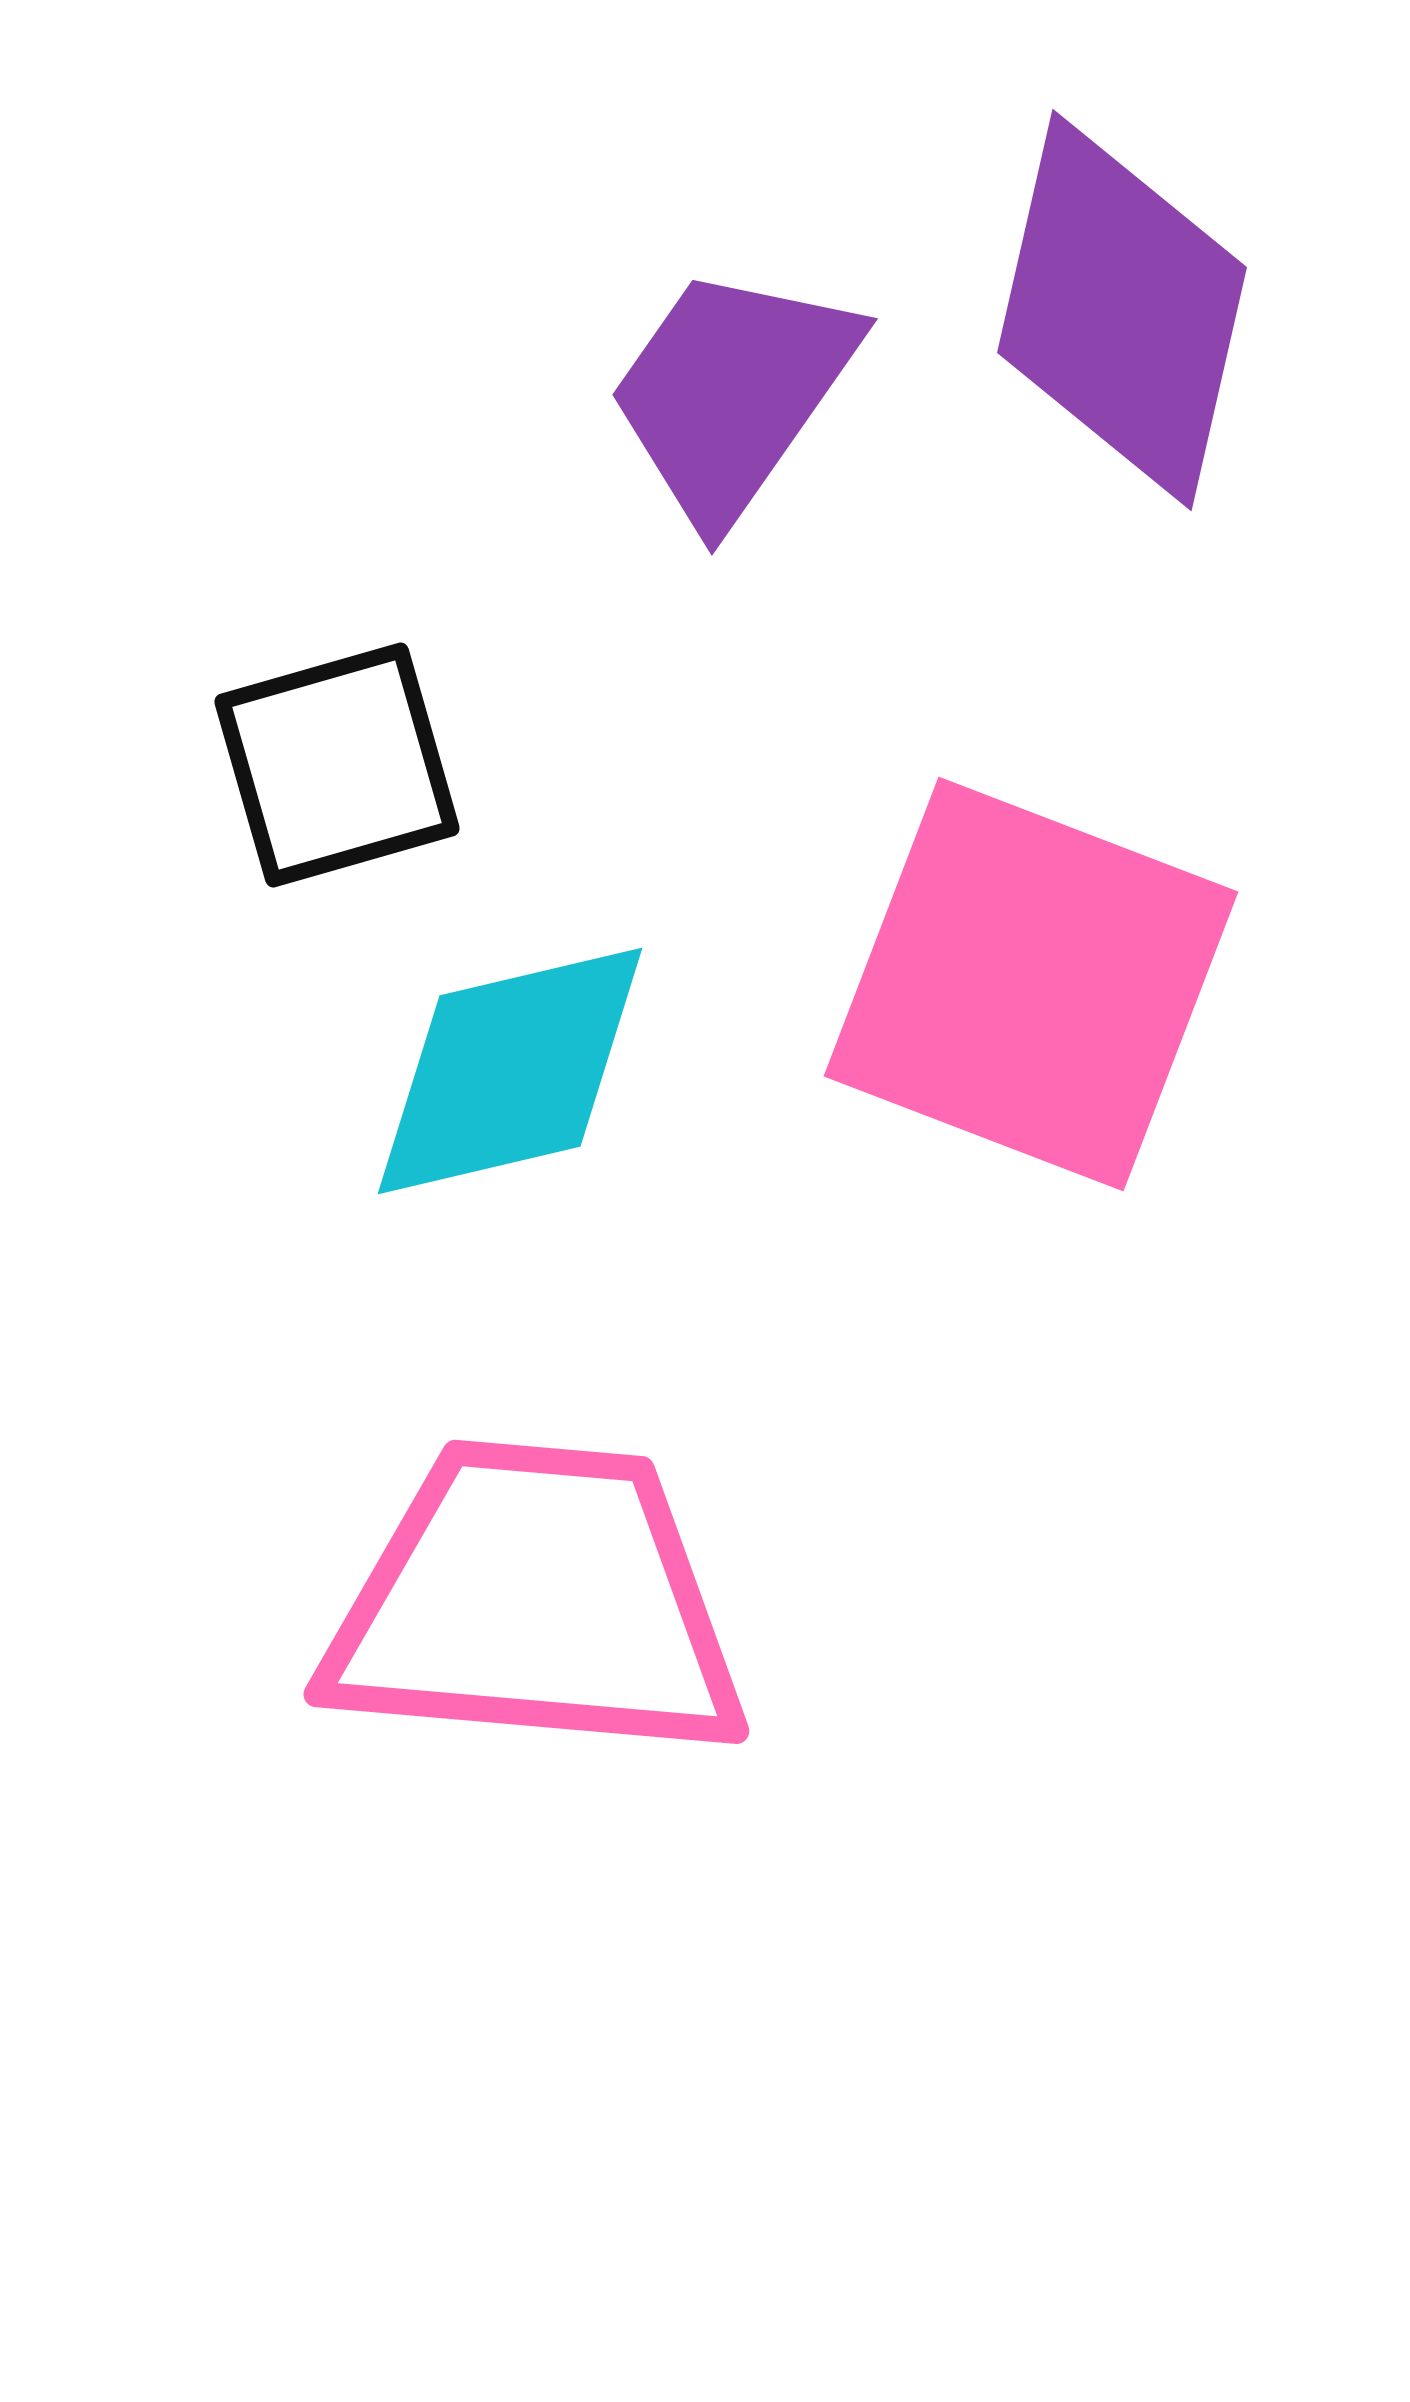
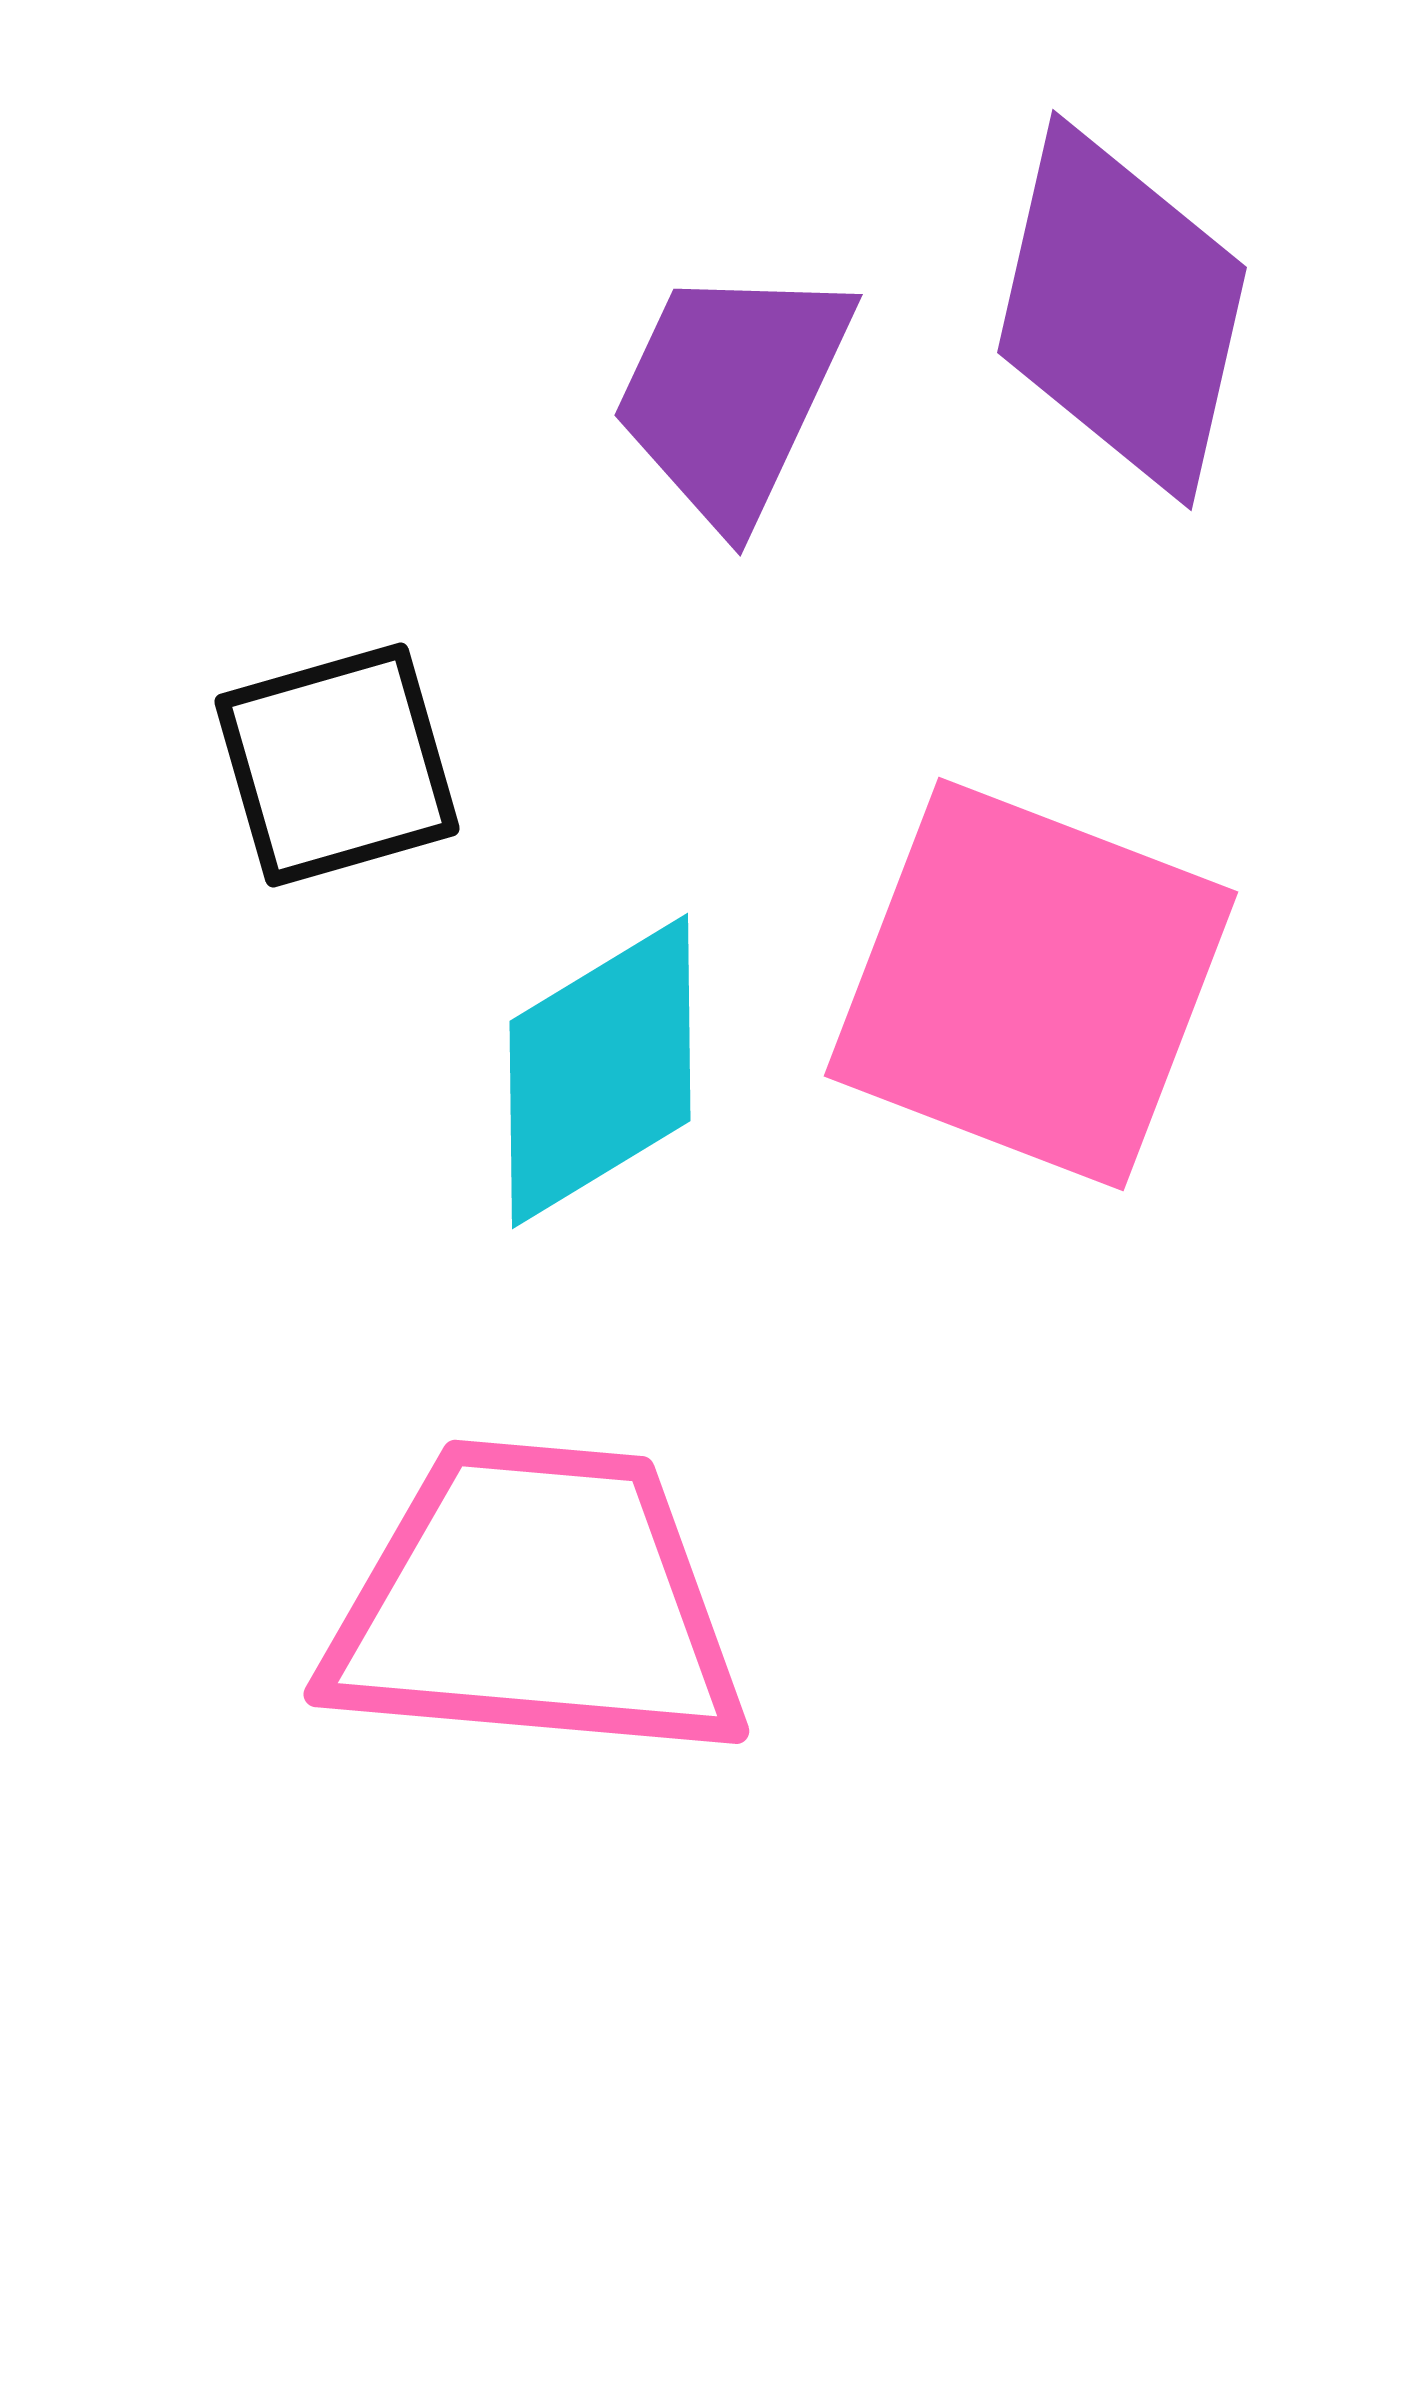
purple trapezoid: rotated 10 degrees counterclockwise
cyan diamond: moved 90 px right; rotated 18 degrees counterclockwise
